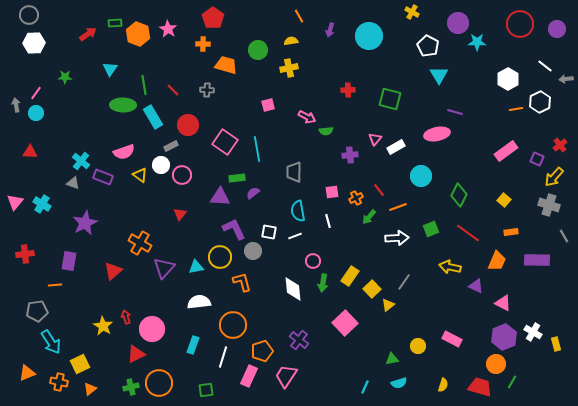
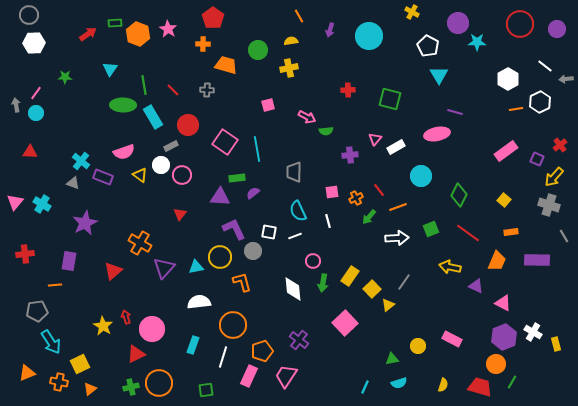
cyan semicircle at (298, 211): rotated 15 degrees counterclockwise
